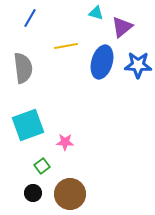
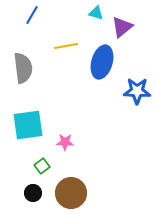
blue line: moved 2 px right, 3 px up
blue star: moved 1 px left, 26 px down
cyan square: rotated 12 degrees clockwise
brown circle: moved 1 px right, 1 px up
